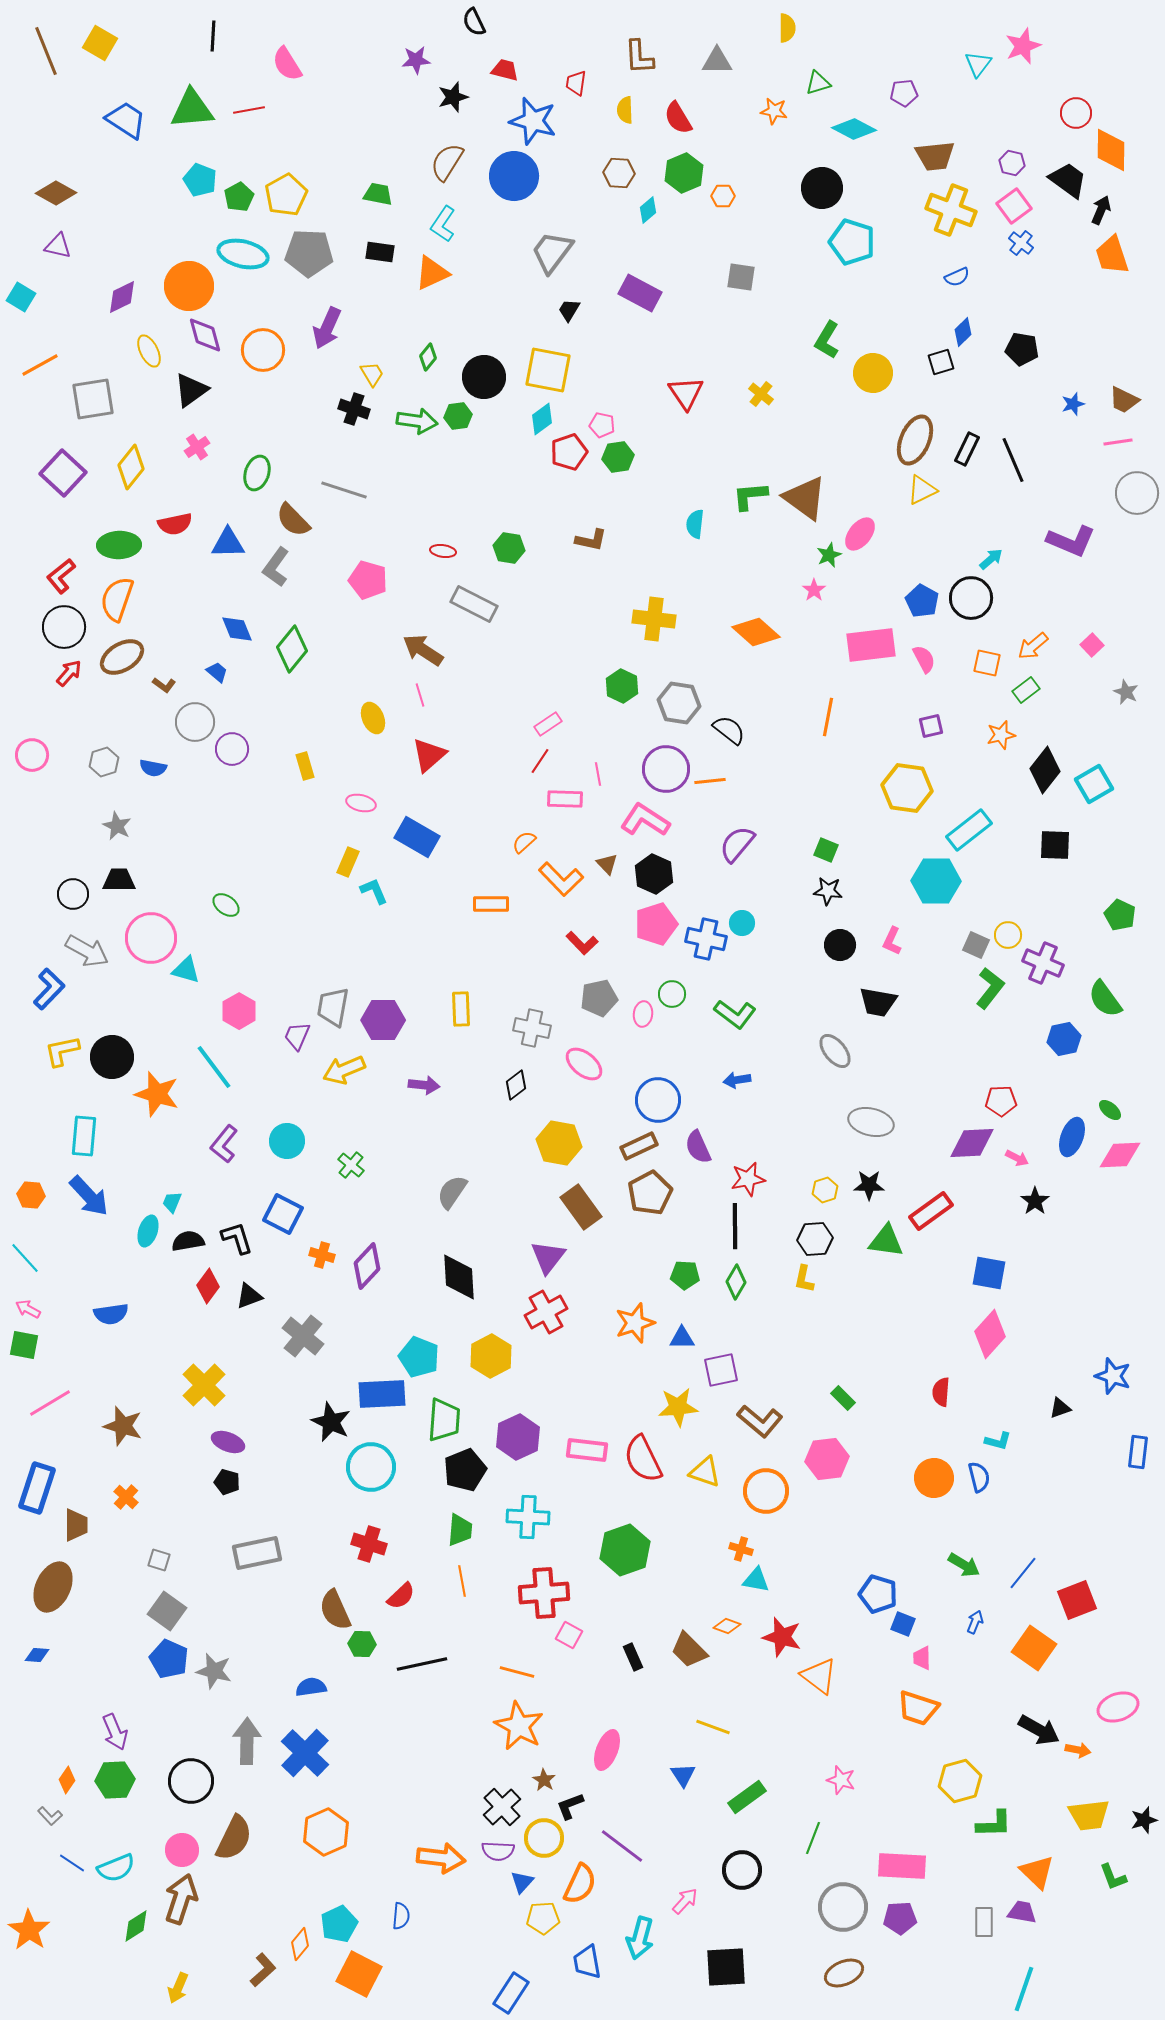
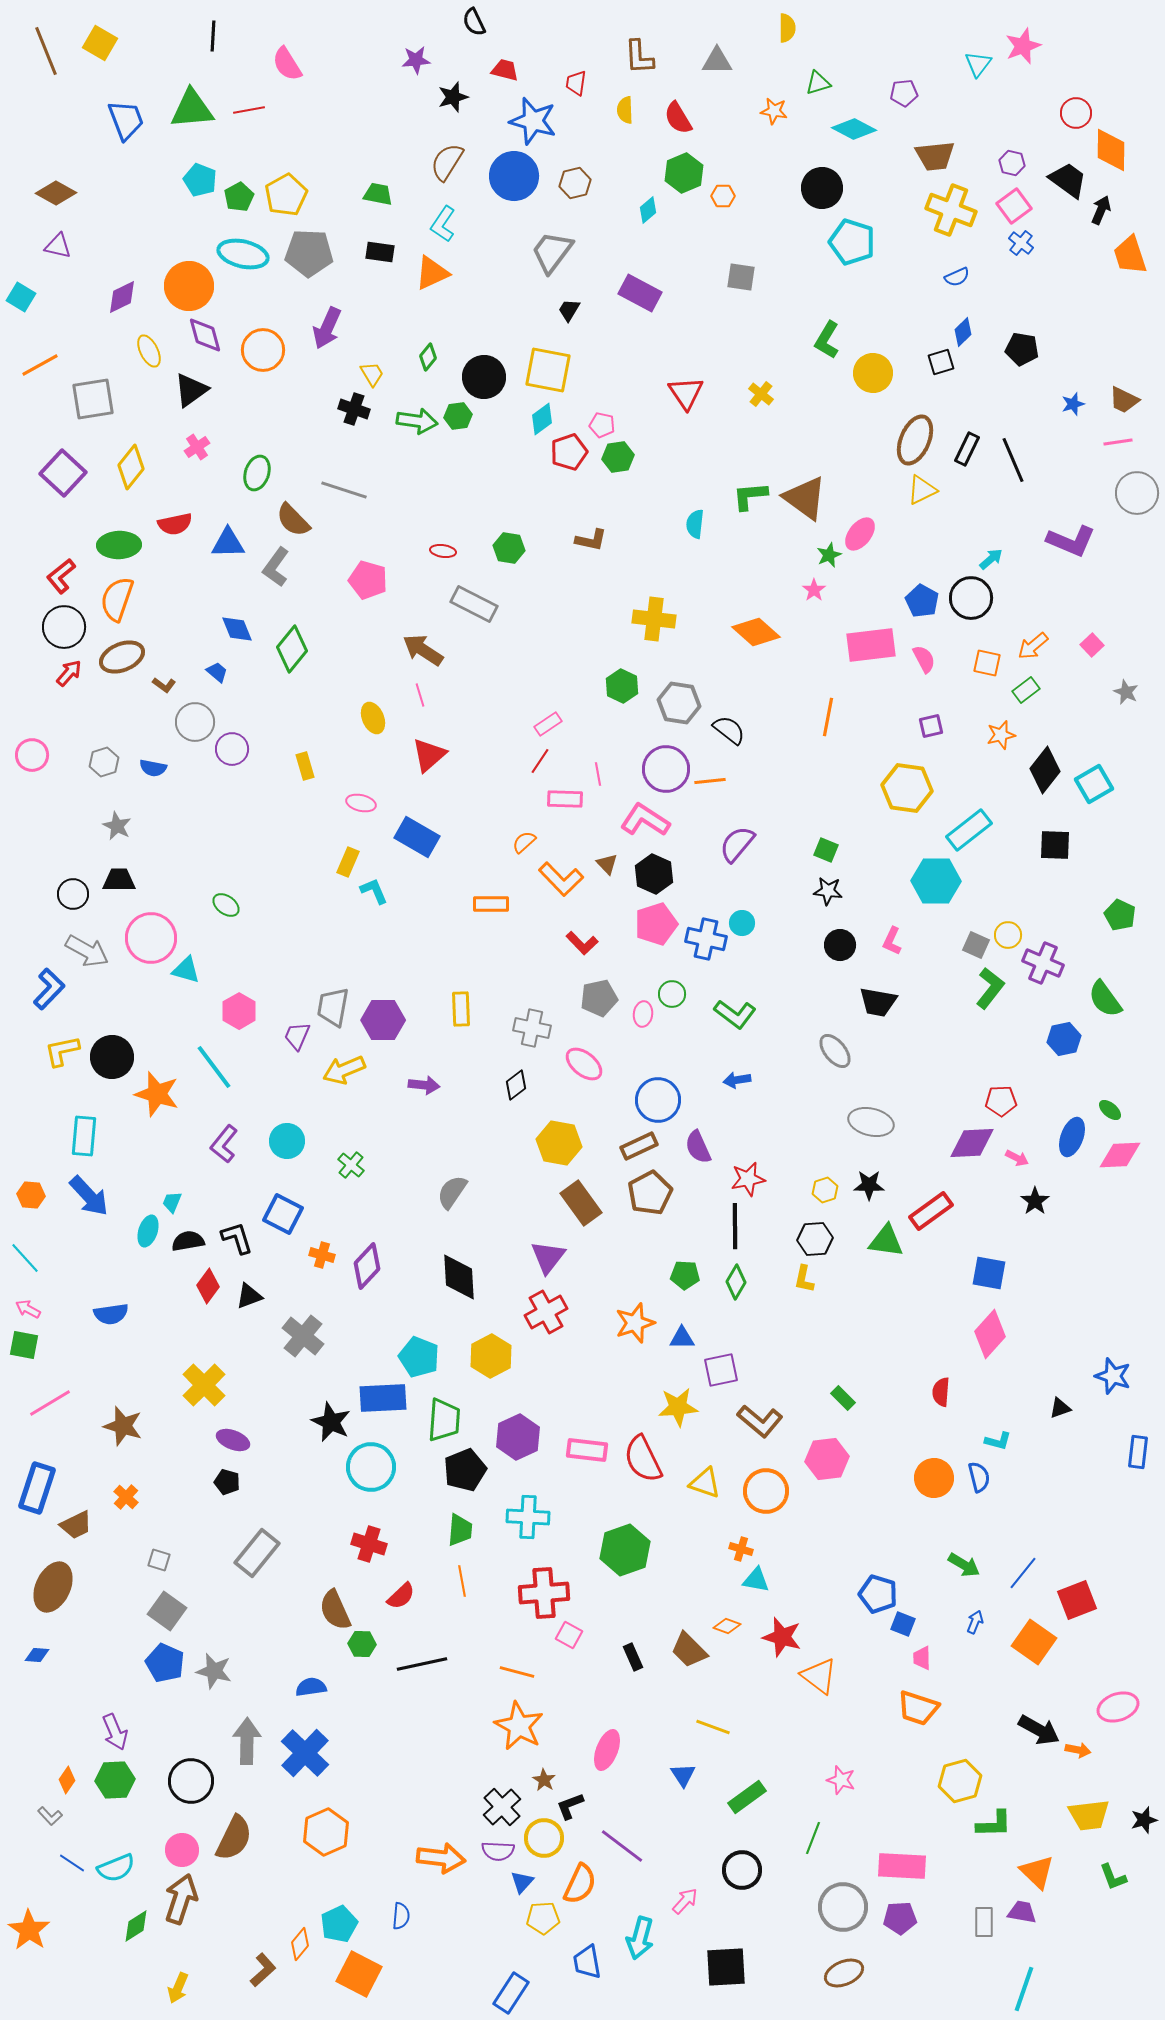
blue trapezoid at (126, 120): rotated 36 degrees clockwise
brown hexagon at (619, 173): moved 44 px left, 10 px down; rotated 16 degrees counterclockwise
orange trapezoid at (1112, 255): moved 18 px right
brown ellipse at (122, 657): rotated 9 degrees clockwise
brown rectangle at (581, 1207): moved 4 px up
blue rectangle at (382, 1394): moved 1 px right, 4 px down
purple ellipse at (228, 1442): moved 5 px right, 2 px up
yellow triangle at (705, 1472): moved 11 px down
brown trapezoid at (76, 1525): rotated 64 degrees clockwise
gray rectangle at (257, 1553): rotated 39 degrees counterclockwise
orange square at (1034, 1648): moved 6 px up
blue pentagon at (169, 1659): moved 4 px left, 4 px down
